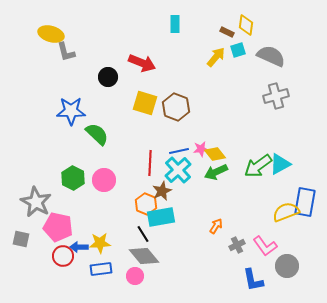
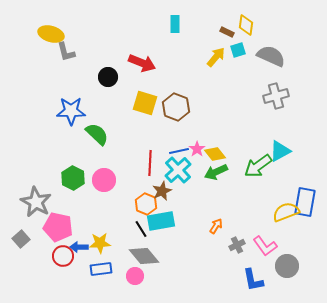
pink star at (201, 149): moved 4 px left; rotated 28 degrees counterclockwise
cyan triangle at (280, 164): moved 13 px up
cyan rectangle at (161, 217): moved 4 px down
black line at (143, 234): moved 2 px left, 5 px up
gray square at (21, 239): rotated 36 degrees clockwise
